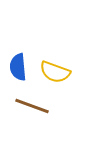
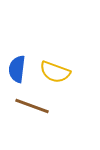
blue semicircle: moved 1 px left, 2 px down; rotated 12 degrees clockwise
